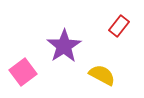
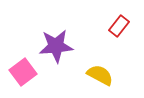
purple star: moved 8 px left; rotated 28 degrees clockwise
yellow semicircle: moved 2 px left
